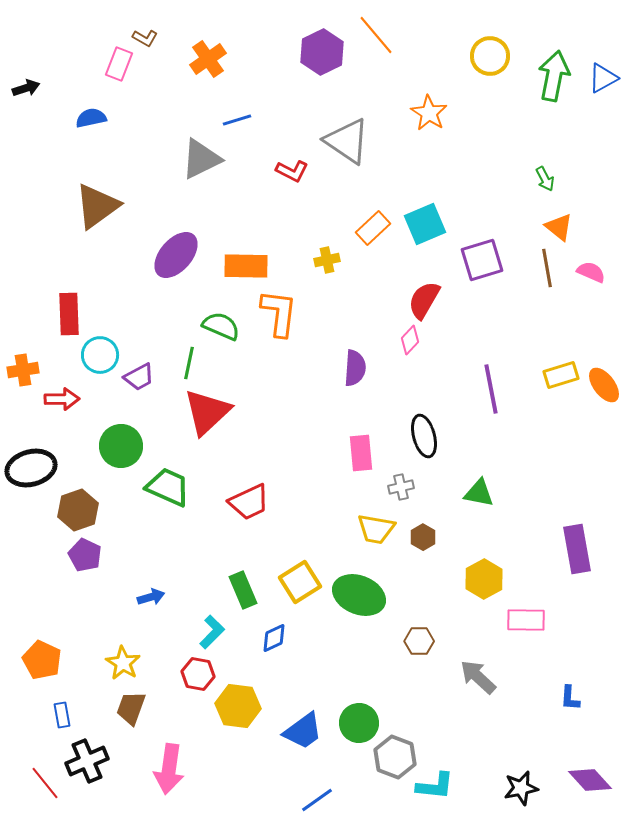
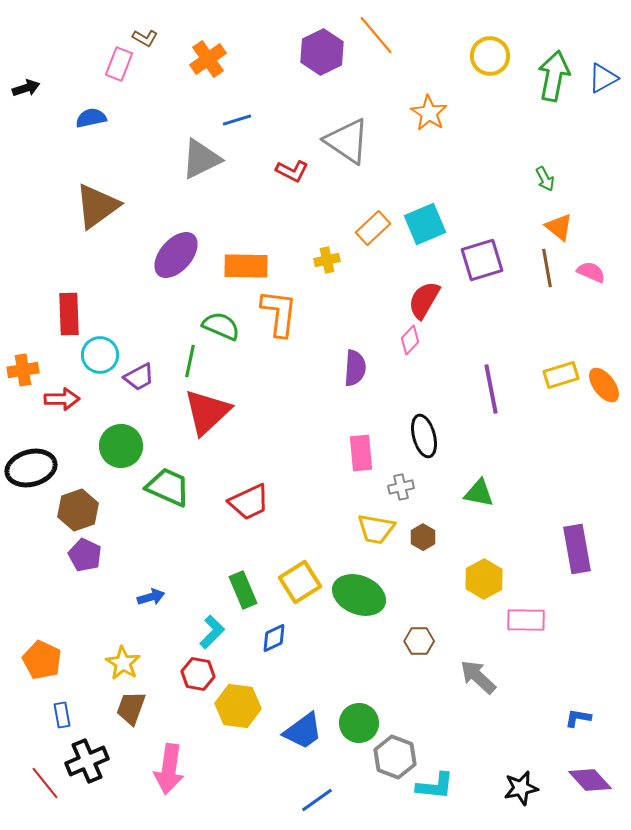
green line at (189, 363): moved 1 px right, 2 px up
blue L-shape at (570, 698): moved 8 px right, 20 px down; rotated 96 degrees clockwise
